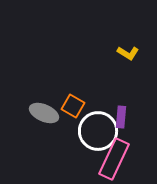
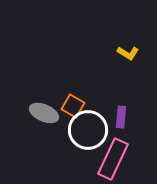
white circle: moved 10 px left, 1 px up
pink rectangle: moved 1 px left
